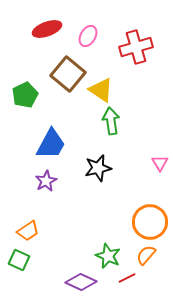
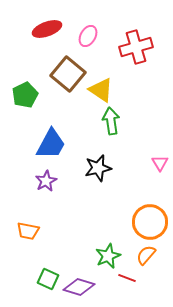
orange trapezoid: rotated 45 degrees clockwise
green star: rotated 25 degrees clockwise
green square: moved 29 px right, 19 px down
red line: rotated 48 degrees clockwise
purple diamond: moved 2 px left, 5 px down; rotated 8 degrees counterclockwise
